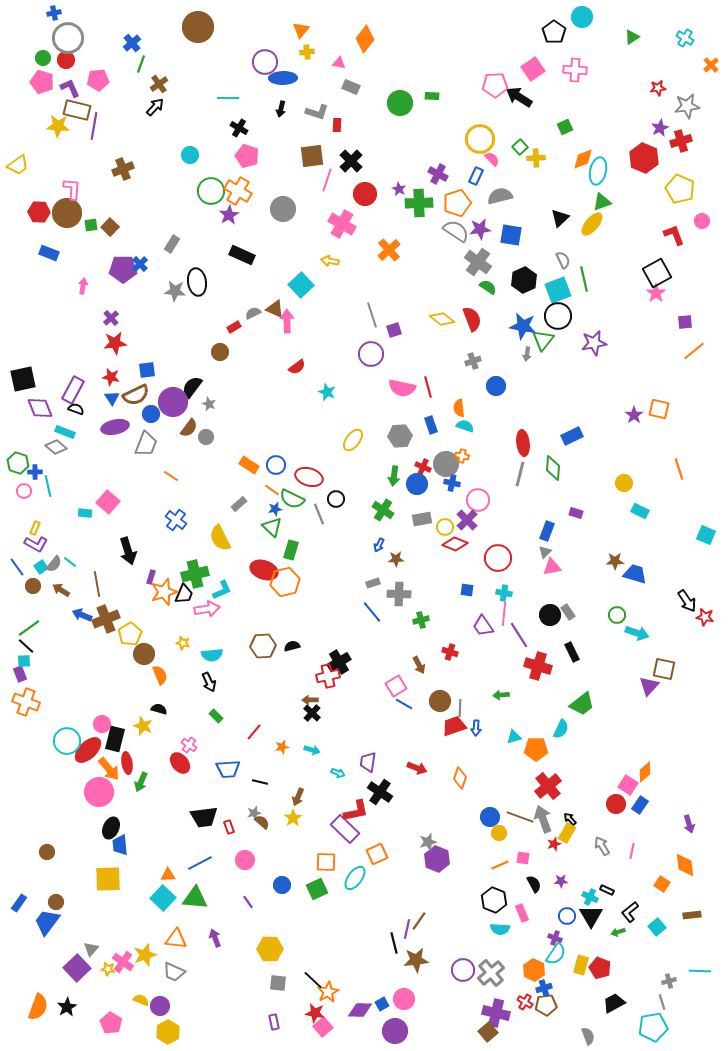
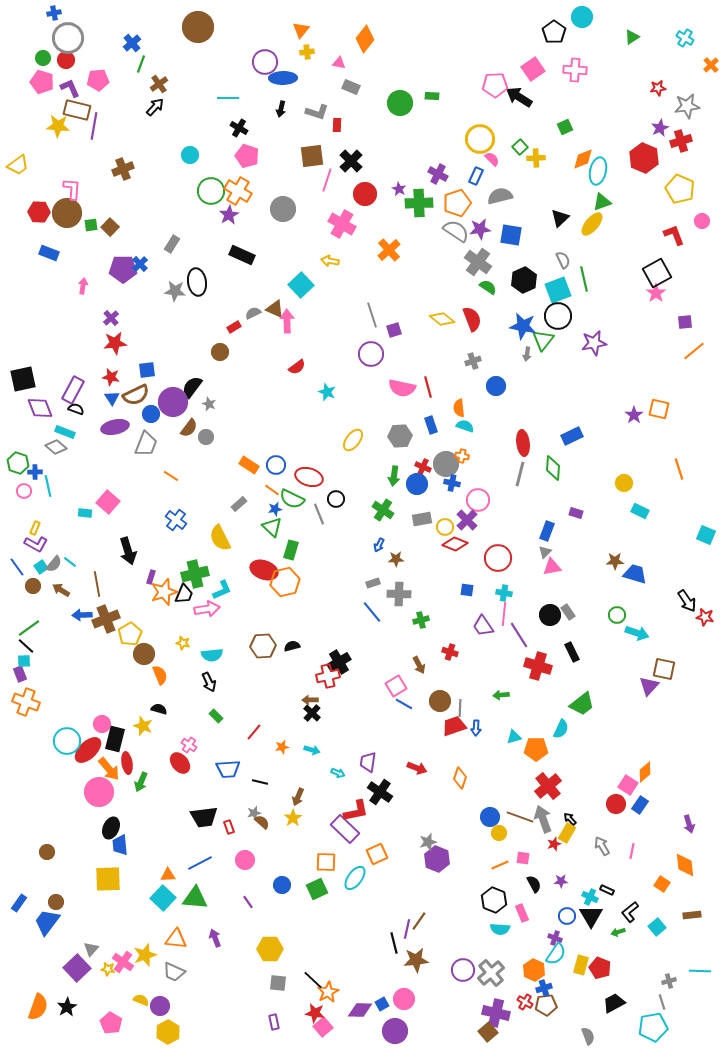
blue arrow at (82, 615): rotated 24 degrees counterclockwise
